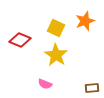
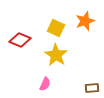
pink semicircle: rotated 88 degrees counterclockwise
